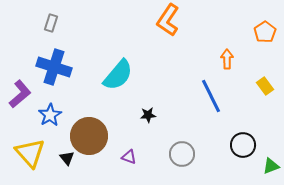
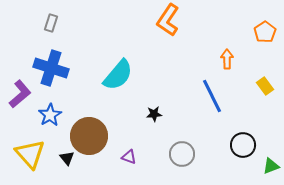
blue cross: moved 3 px left, 1 px down
blue line: moved 1 px right
black star: moved 6 px right, 1 px up
yellow triangle: moved 1 px down
